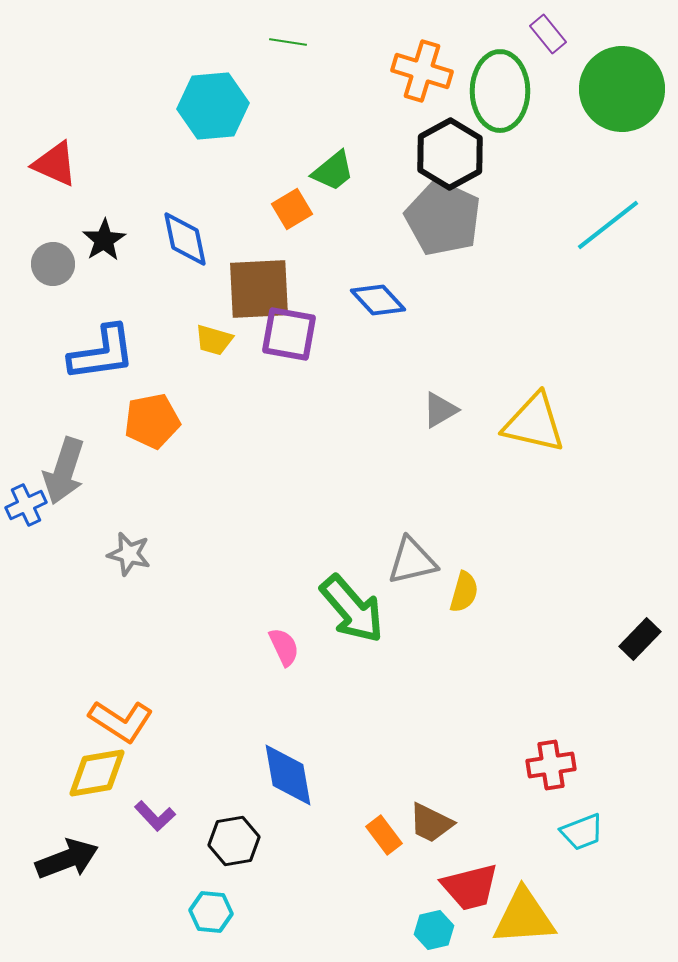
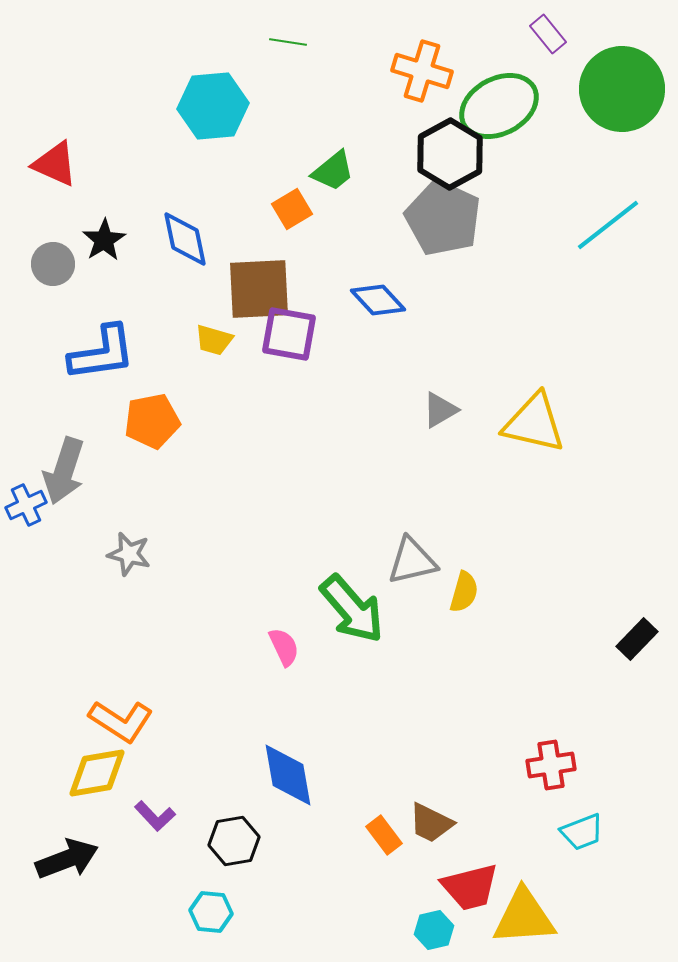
green ellipse at (500, 91): moved 1 px left, 15 px down; rotated 62 degrees clockwise
black rectangle at (640, 639): moved 3 px left
